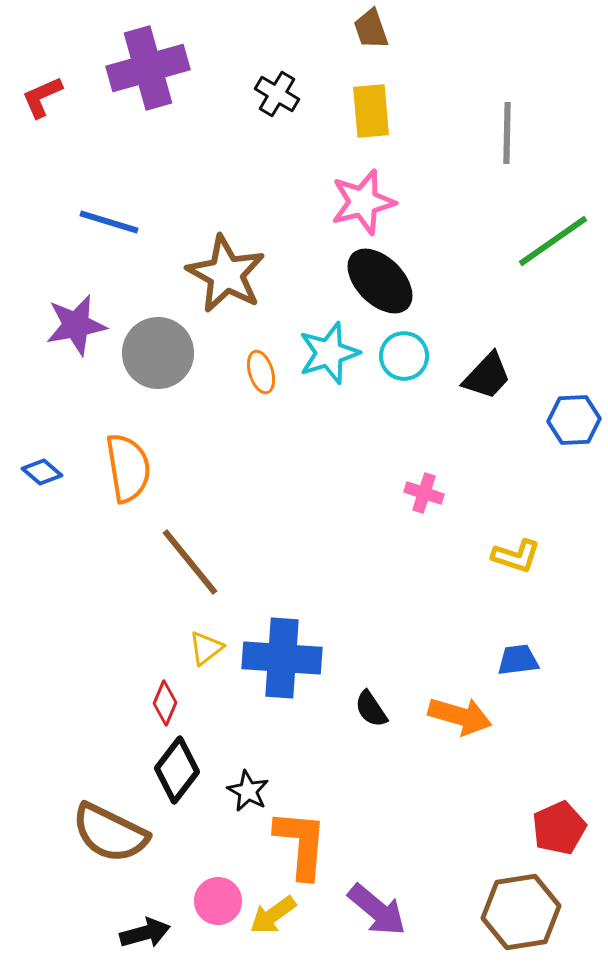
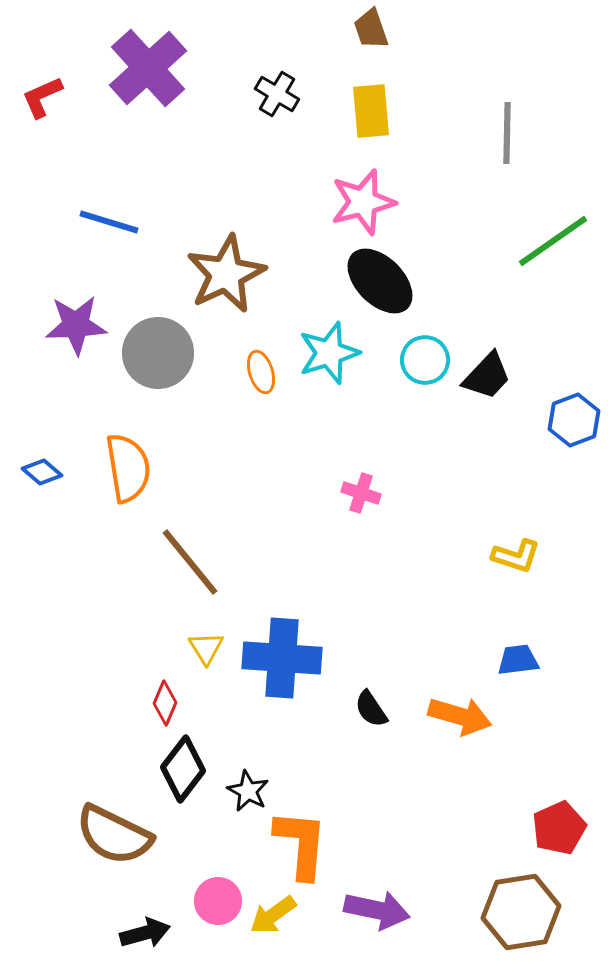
purple cross: rotated 26 degrees counterclockwise
brown star: rotated 18 degrees clockwise
purple star: rotated 8 degrees clockwise
cyan circle: moved 21 px right, 4 px down
blue hexagon: rotated 18 degrees counterclockwise
pink cross: moved 63 px left
yellow triangle: rotated 24 degrees counterclockwise
black diamond: moved 6 px right, 1 px up
brown semicircle: moved 4 px right, 2 px down
purple arrow: rotated 28 degrees counterclockwise
